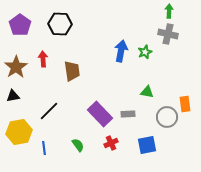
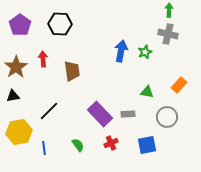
green arrow: moved 1 px up
orange rectangle: moved 6 px left, 19 px up; rotated 49 degrees clockwise
